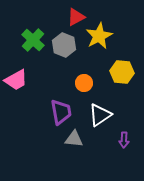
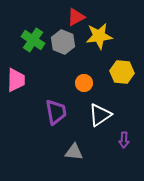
yellow star: rotated 20 degrees clockwise
green cross: rotated 10 degrees counterclockwise
gray hexagon: moved 1 px left, 3 px up
pink trapezoid: rotated 60 degrees counterclockwise
purple trapezoid: moved 5 px left
gray triangle: moved 13 px down
